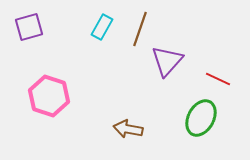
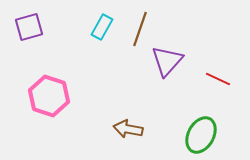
green ellipse: moved 17 px down
